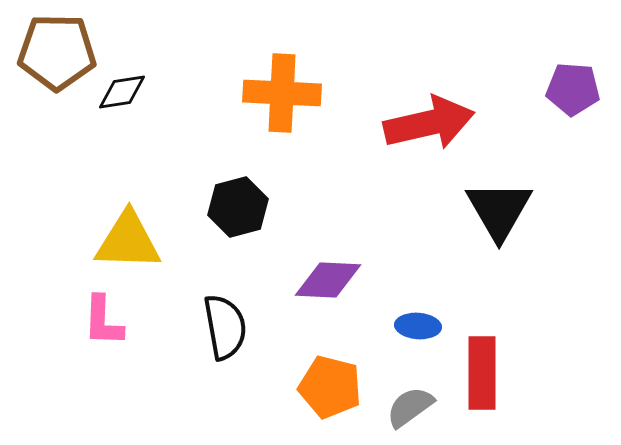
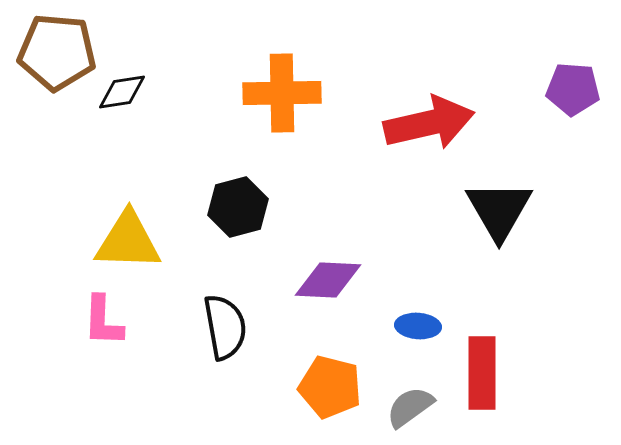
brown pentagon: rotated 4 degrees clockwise
orange cross: rotated 4 degrees counterclockwise
